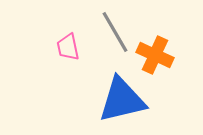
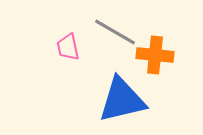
gray line: rotated 30 degrees counterclockwise
orange cross: rotated 18 degrees counterclockwise
